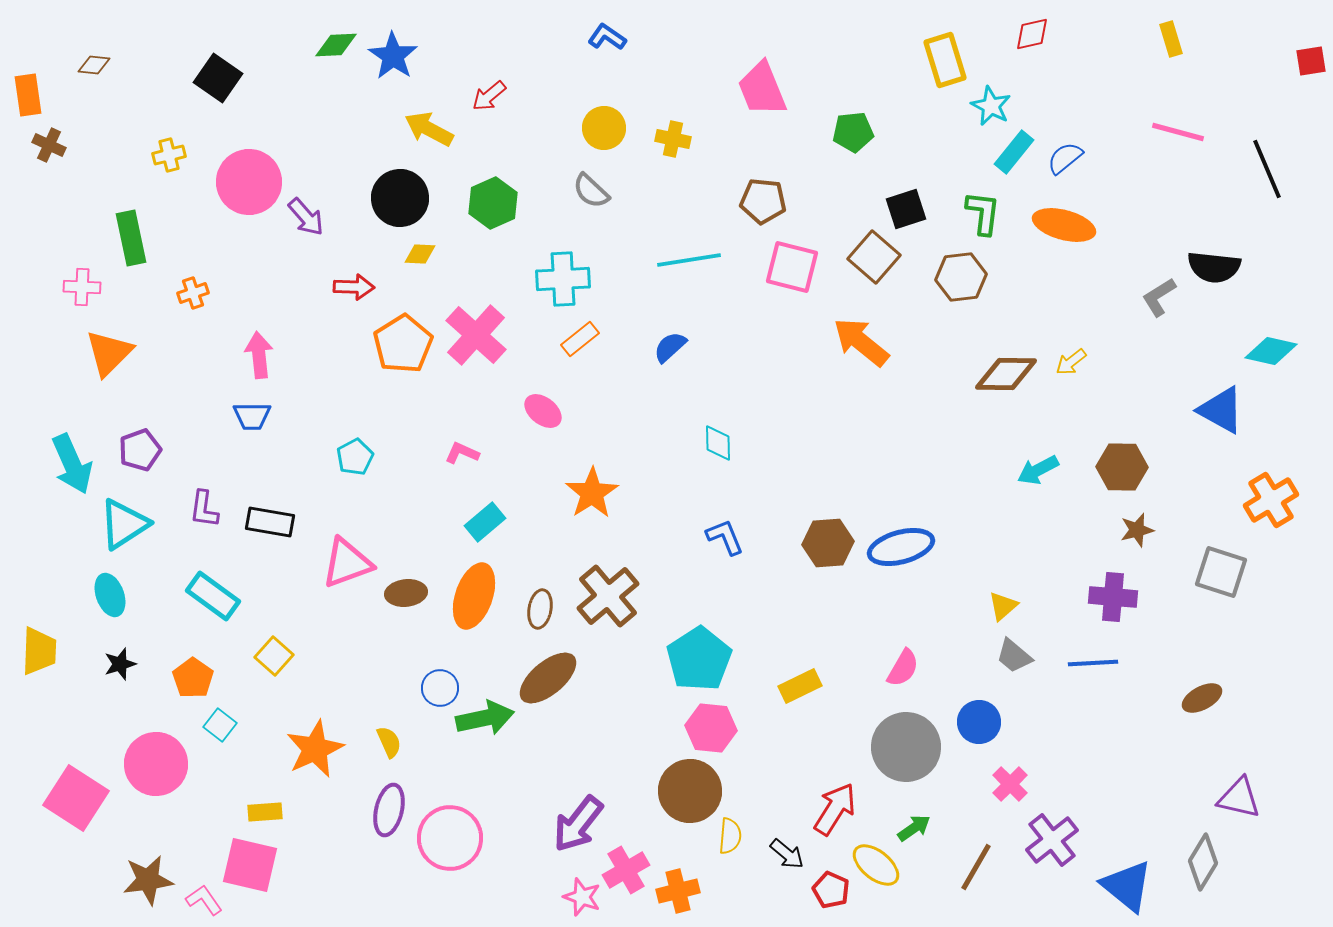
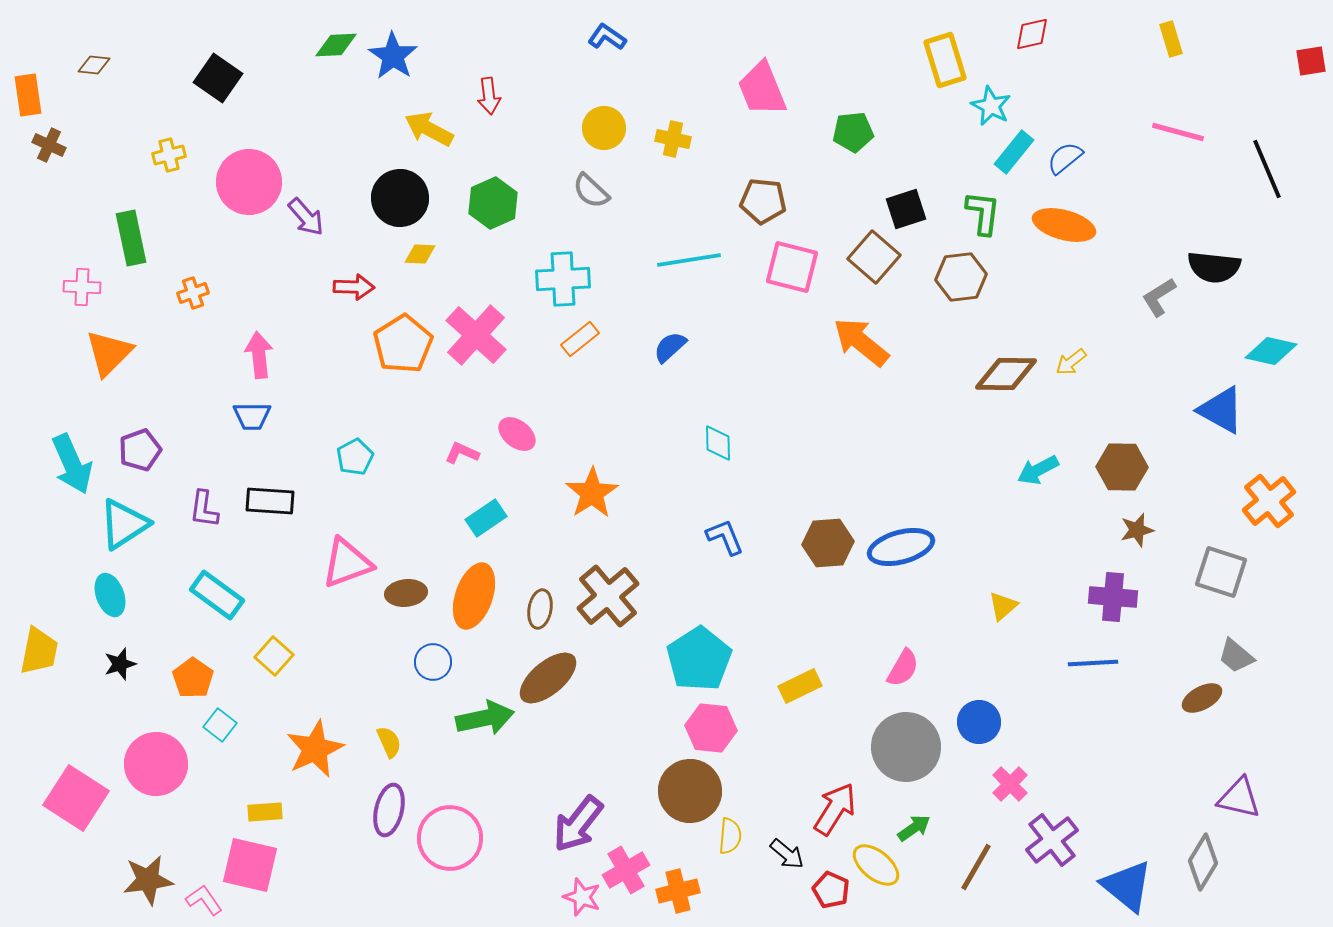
red arrow at (489, 96): rotated 57 degrees counterclockwise
pink ellipse at (543, 411): moved 26 px left, 23 px down
orange cross at (1271, 500): moved 2 px left, 1 px down; rotated 8 degrees counterclockwise
black rectangle at (270, 522): moved 21 px up; rotated 6 degrees counterclockwise
cyan rectangle at (485, 522): moved 1 px right, 4 px up; rotated 6 degrees clockwise
cyan rectangle at (213, 596): moved 4 px right, 1 px up
yellow trapezoid at (39, 651): rotated 9 degrees clockwise
gray trapezoid at (1014, 656): moved 222 px right
blue circle at (440, 688): moved 7 px left, 26 px up
